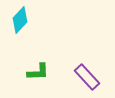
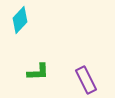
purple rectangle: moved 1 px left, 3 px down; rotated 16 degrees clockwise
